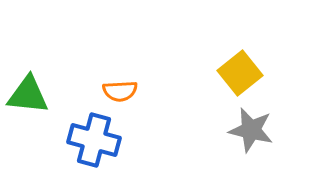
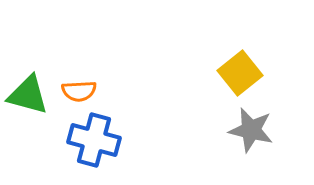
orange semicircle: moved 41 px left
green triangle: rotated 9 degrees clockwise
